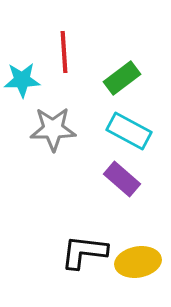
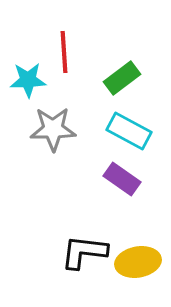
cyan star: moved 6 px right
purple rectangle: rotated 6 degrees counterclockwise
